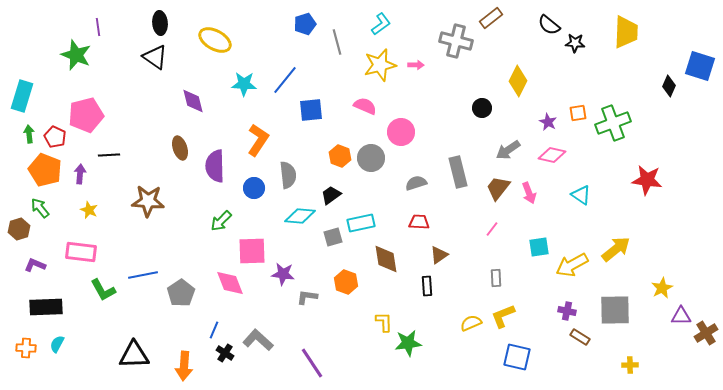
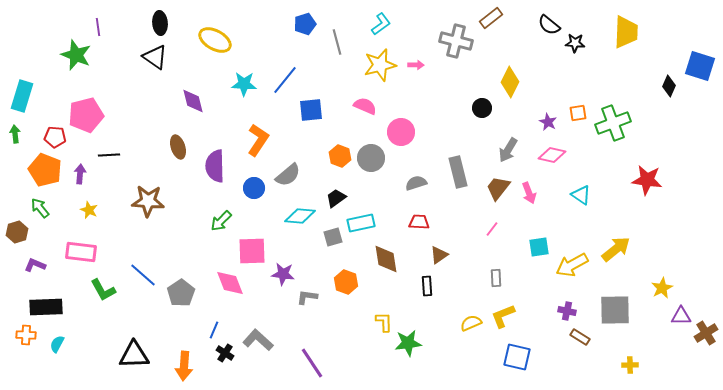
yellow diamond at (518, 81): moved 8 px left, 1 px down
green arrow at (29, 134): moved 14 px left
red pentagon at (55, 137): rotated 20 degrees counterclockwise
brown ellipse at (180, 148): moved 2 px left, 1 px up
gray arrow at (508, 150): rotated 25 degrees counterclockwise
gray semicircle at (288, 175): rotated 56 degrees clockwise
black trapezoid at (331, 195): moved 5 px right, 3 px down
brown hexagon at (19, 229): moved 2 px left, 3 px down
blue line at (143, 275): rotated 52 degrees clockwise
orange cross at (26, 348): moved 13 px up
